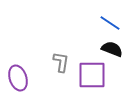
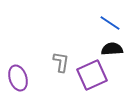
black semicircle: rotated 25 degrees counterclockwise
purple square: rotated 24 degrees counterclockwise
